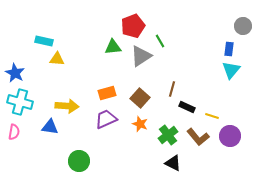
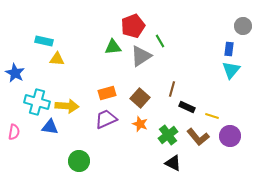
cyan cross: moved 17 px right
